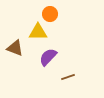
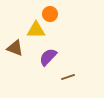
yellow triangle: moved 2 px left, 2 px up
